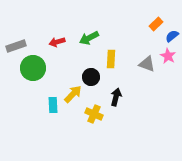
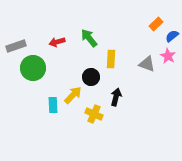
green arrow: rotated 78 degrees clockwise
yellow arrow: moved 1 px down
